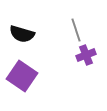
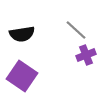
gray line: rotated 30 degrees counterclockwise
black semicircle: rotated 25 degrees counterclockwise
